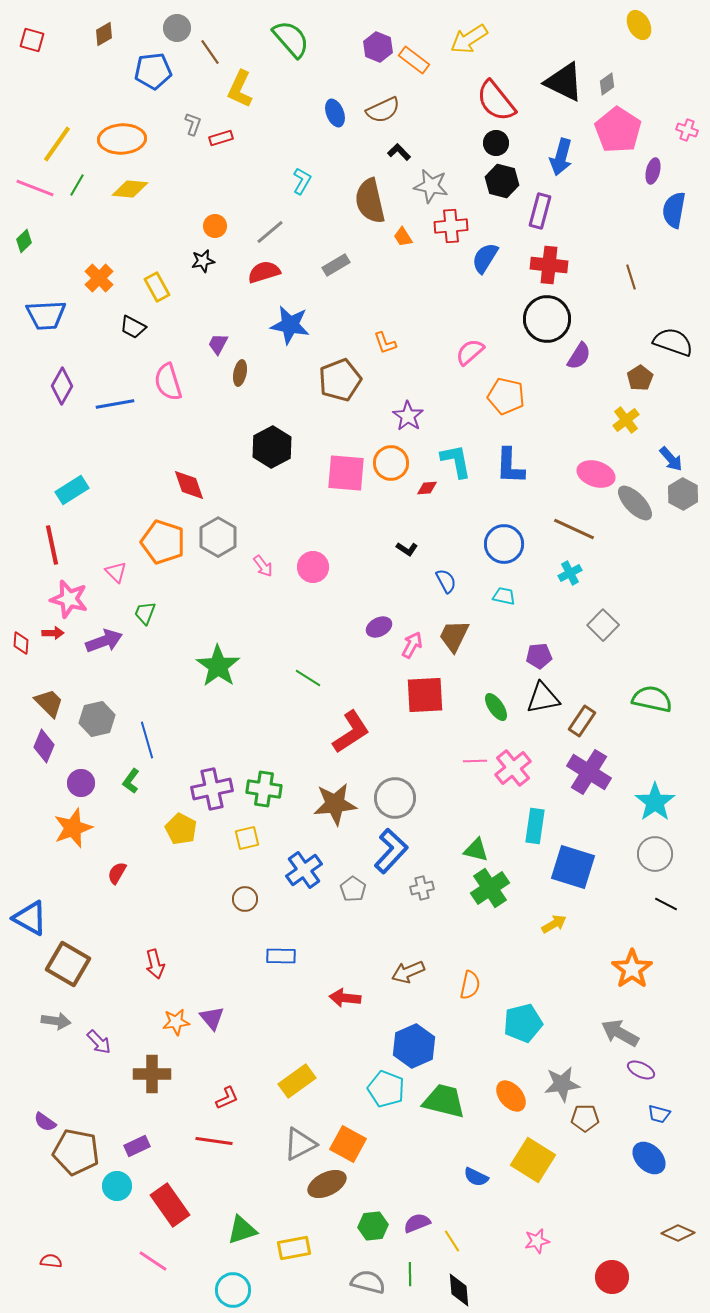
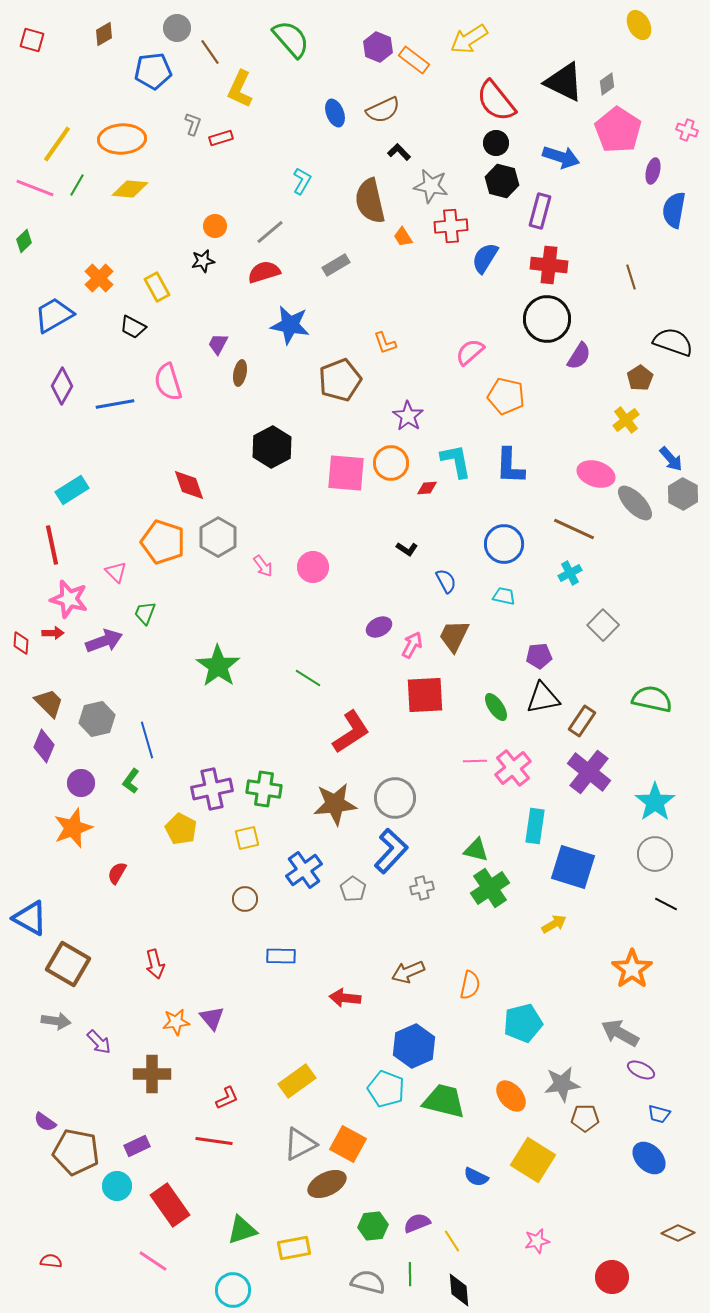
blue arrow at (561, 157): rotated 87 degrees counterclockwise
blue trapezoid at (46, 315): moved 8 px right; rotated 153 degrees clockwise
purple cross at (589, 772): rotated 6 degrees clockwise
